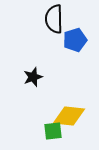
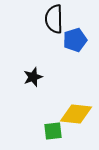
yellow diamond: moved 7 px right, 2 px up
